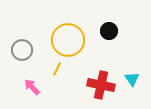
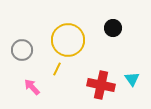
black circle: moved 4 px right, 3 px up
